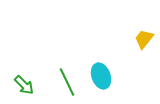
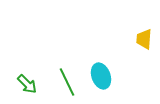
yellow trapezoid: rotated 35 degrees counterclockwise
green arrow: moved 3 px right, 1 px up
